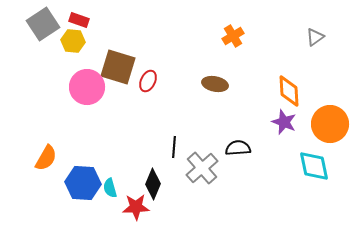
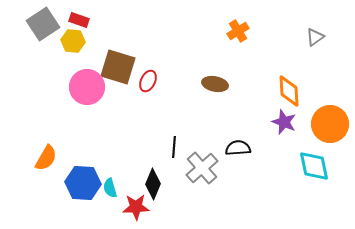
orange cross: moved 5 px right, 5 px up
